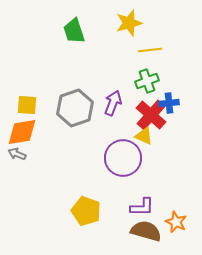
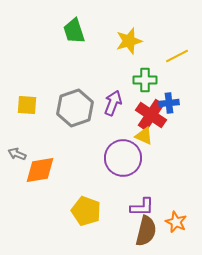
yellow star: moved 18 px down
yellow line: moved 27 px right, 6 px down; rotated 20 degrees counterclockwise
green cross: moved 2 px left, 1 px up; rotated 20 degrees clockwise
red cross: rotated 8 degrees counterclockwise
orange diamond: moved 18 px right, 38 px down
brown semicircle: rotated 88 degrees clockwise
